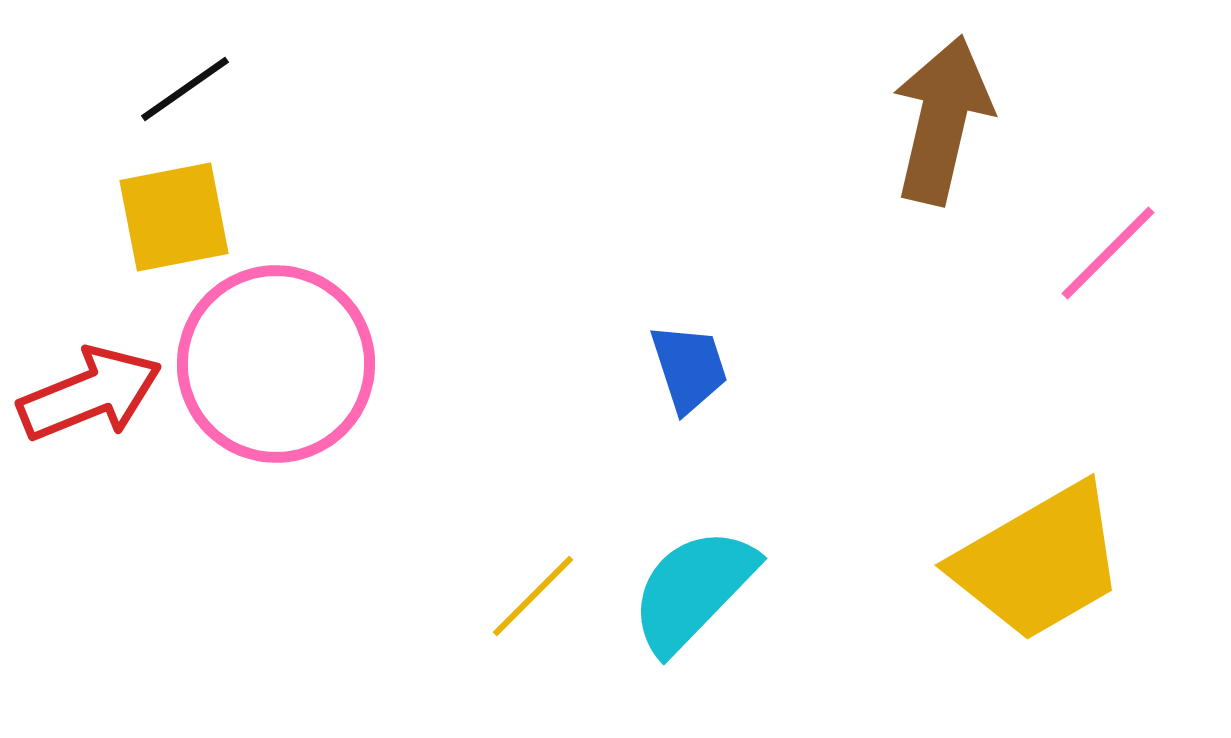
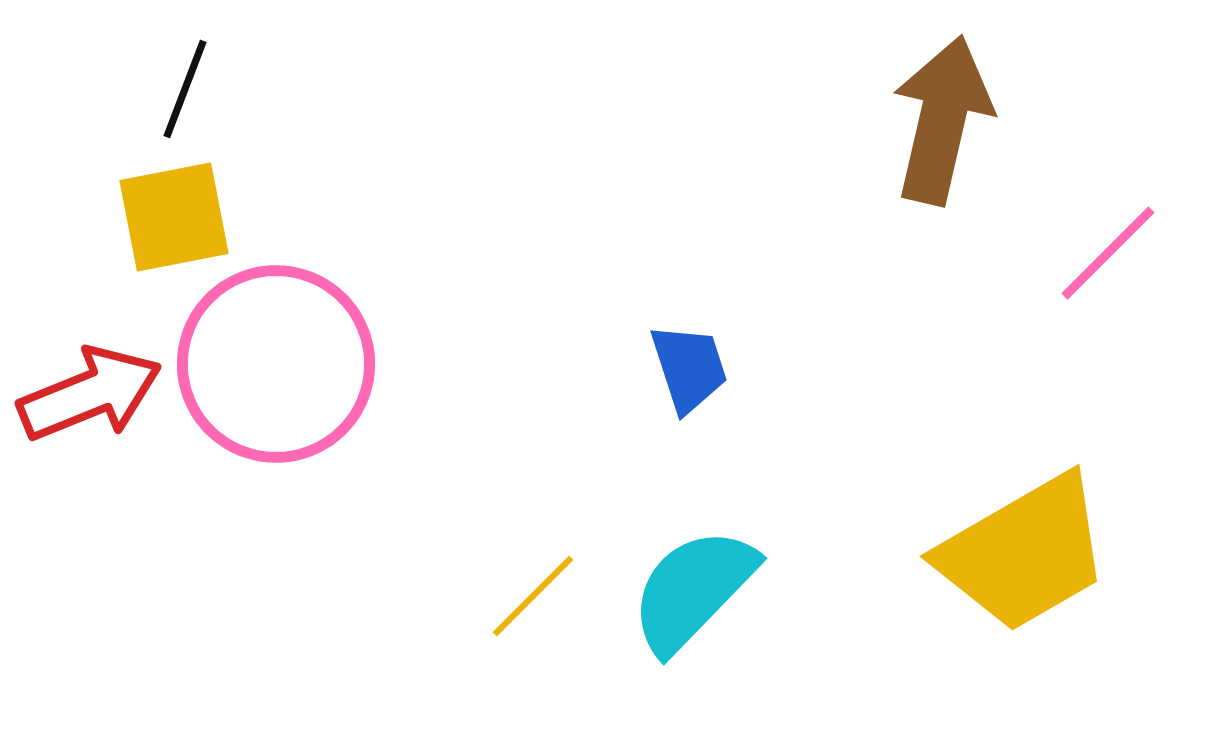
black line: rotated 34 degrees counterclockwise
yellow trapezoid: moved 15 px left, 9 px up
